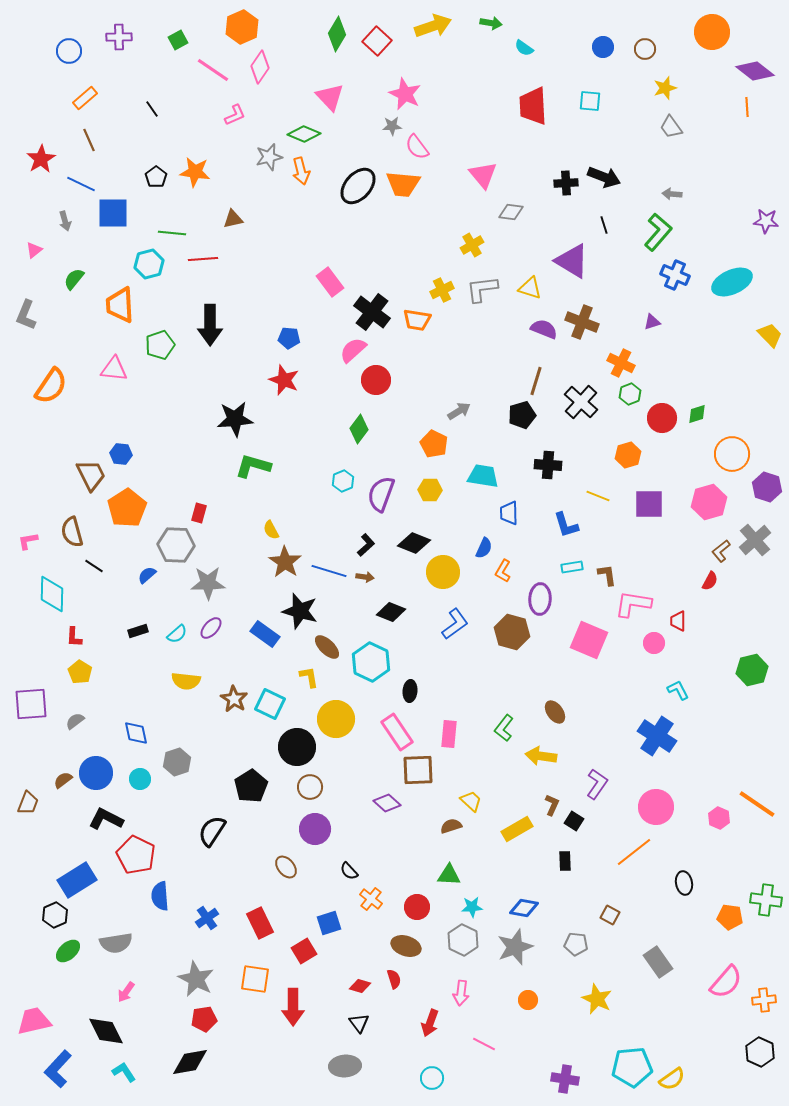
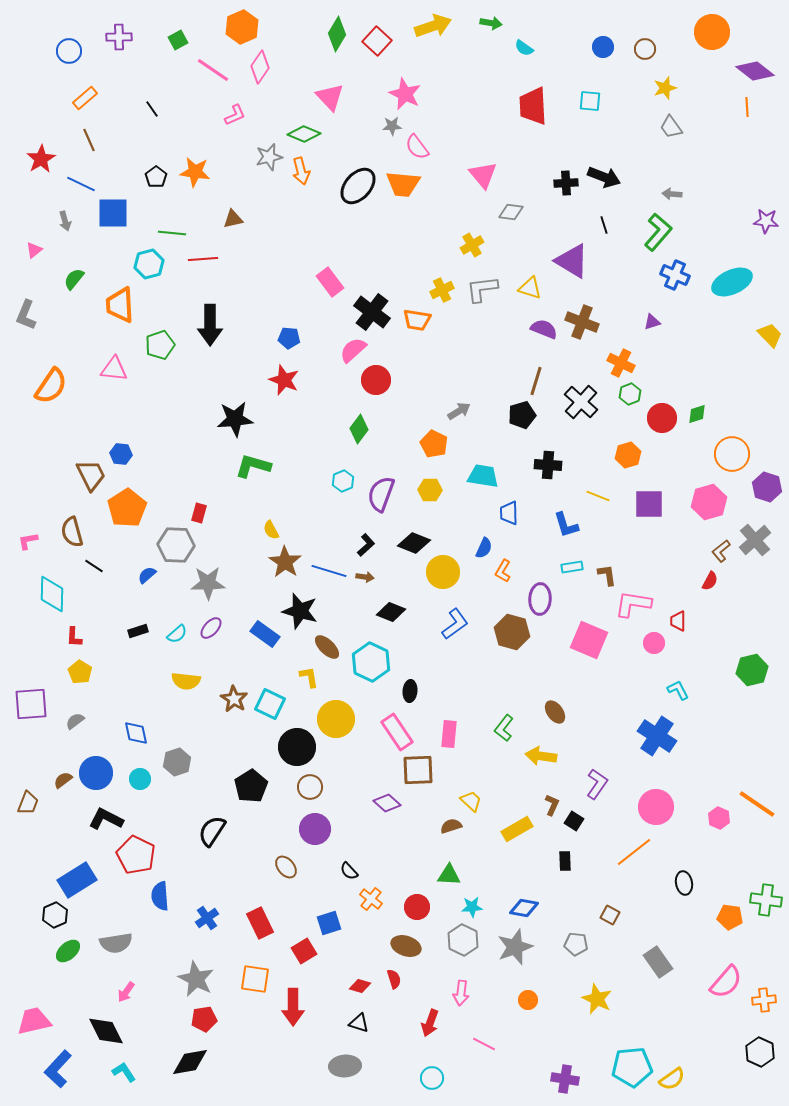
black triangle at (359, 1023): rotated 35 degrees counterclockwise
